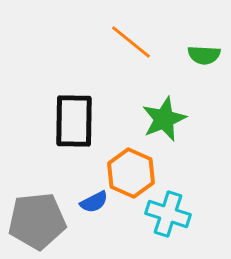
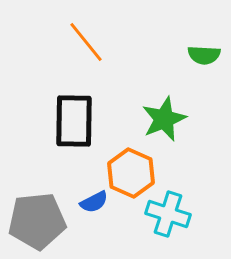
orange line: moved 45 px left; rotated 12 degrees clockwise
